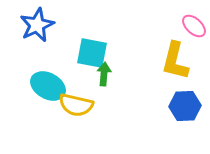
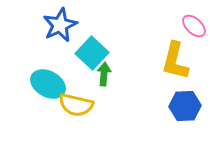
blue star: moved 23 px right
cyan square: rotated 32 degrees clockwise
cyan ellipse: moved 2 px up
